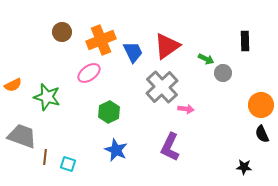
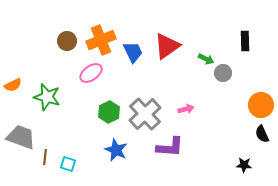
brown circle: moved 5 px right, 9 px down
pink ellipse: moved 2 px right
gray cross: moved 17 px left, 27 px down
pink arrow: rotated 21 degrees counterclockwise
gray trapezoid: moved 1 px left, 1 px down
purple L-shape: rotated 112 degrees counterclockwise
black star: moved 2 px up
